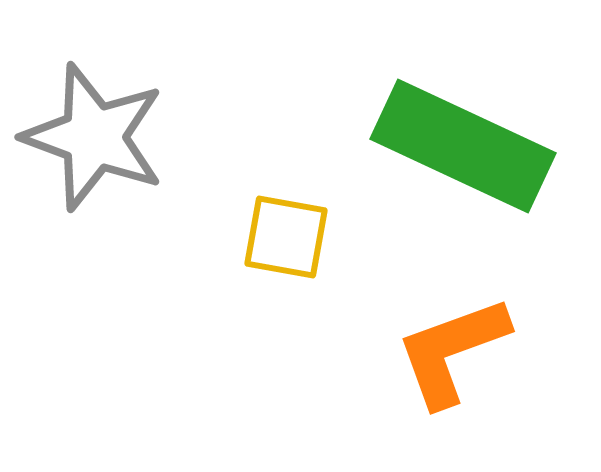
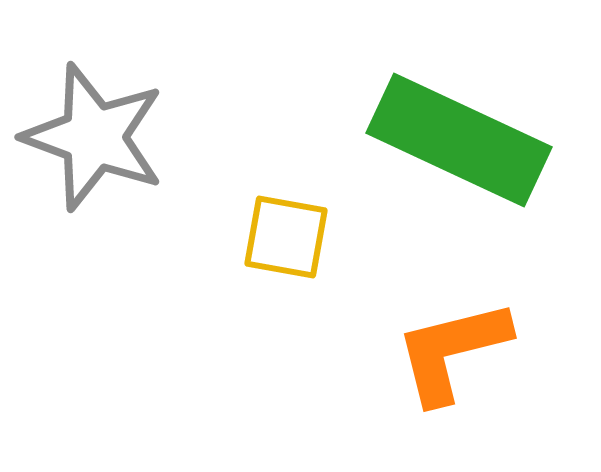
green rectangle: moved 4 px left, 6 px up
orange L-shape: rotated 6 degrees clockwise
